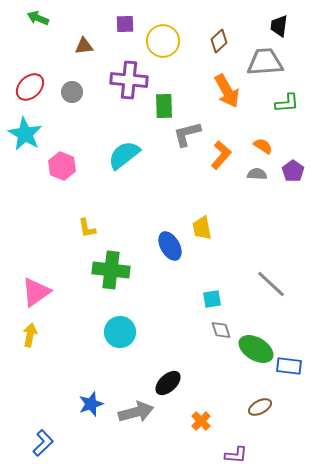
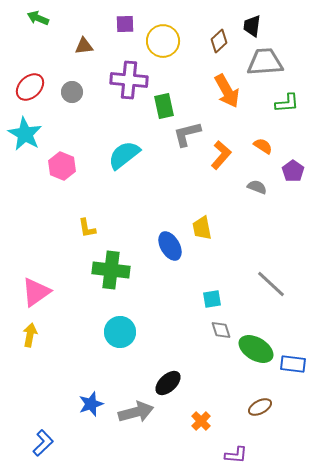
black trapezoid: moved 27 px left
green rectangle: rotated 10 degrees counterclockwise
gray semicircle: moved 13 px down; rotated 18 degrees clockwise
blue rectangle: moved 4 px right, 2 px up
